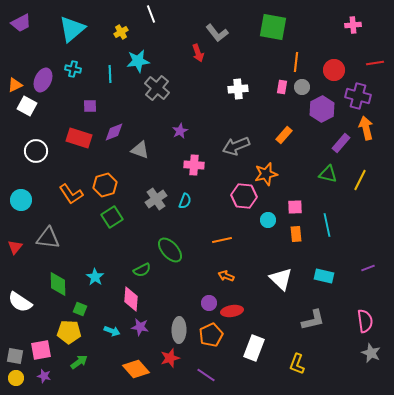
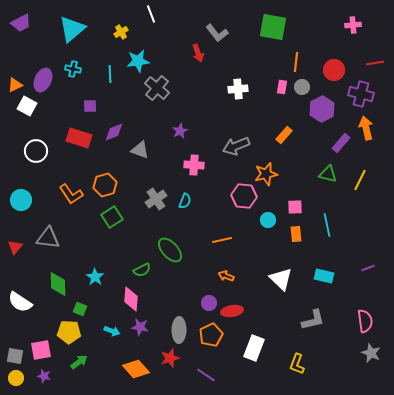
purple cross at (358, 96): moved 3 px right, 2 px up
